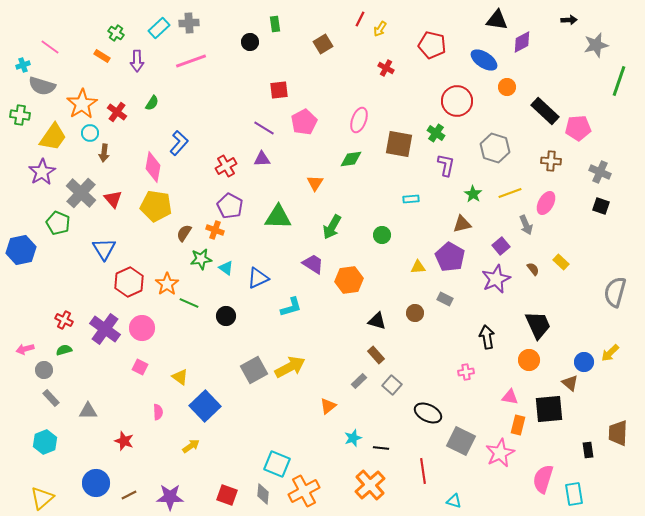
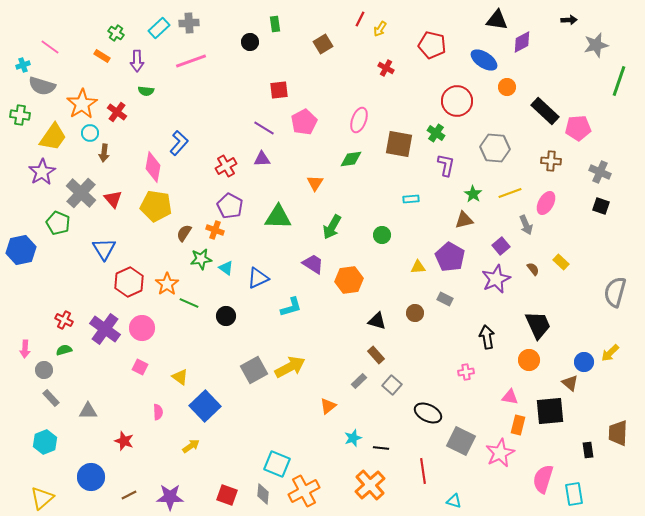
green semicircle at (152, 103): moved 6 px left, 12 px up; rotated 63 degrees clockwise
gray hexagon at (495, 148): rotated 12 degrees counterclockwise
brown triangle at (462, 224): moved 2 px right, 4 px up
pink arrow at (25, 349): rotated 72 degrees counterclockwise
black square at (549, 409): moved 1 px right, 2 px down
blue circle at (96, 483): moved 5 px left, 6 px up
